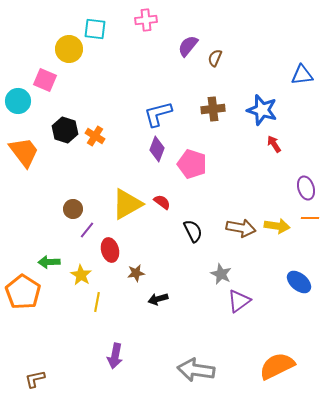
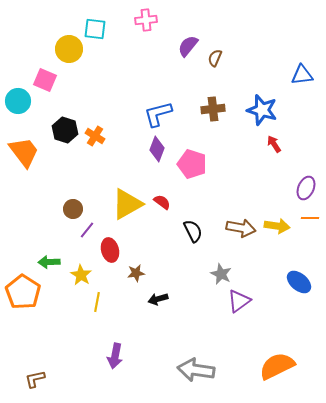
purple ellipse: rotated 40 degrees clockwise
